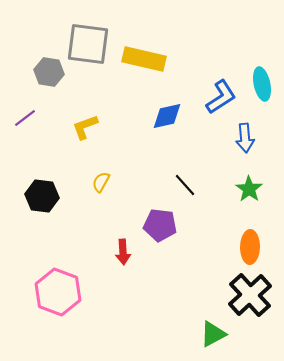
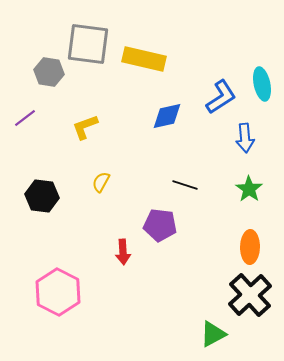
black line: rotated 30 degrees counterclockwise
pink hexagon: rotated 6 degrees clockwise
